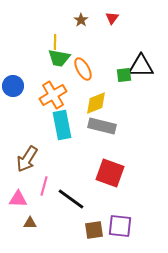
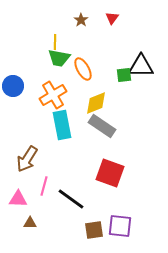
gray rectangle: rotated 20 degrees clockwise
